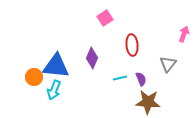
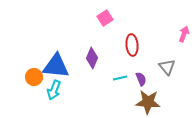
gray triangle: moved 1 px left, 3 px down; rotated 18 degrees counterclockwise
